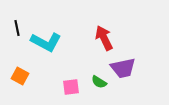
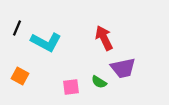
black line: rotated 35 degrees clockwise
